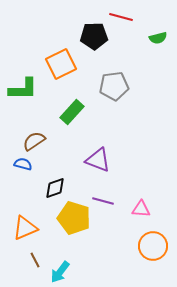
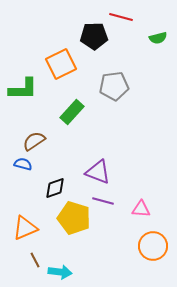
purple triangle: moved 12 px down
cyan arrow: rotated 120 degrees counterclockwise
